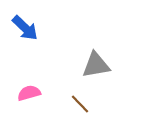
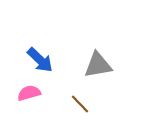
blue arrow: moved 15 px right, 32 px down
gray triangle: moved 2 px right
